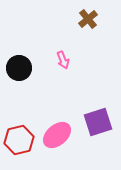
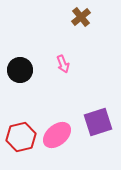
brown cross: moved 7 px left, 2 px up
pink arrow: moved 4 px down
black circle: moved 1 px right, 2 px down
red hexagon: moved 2 px right, 3 px up
